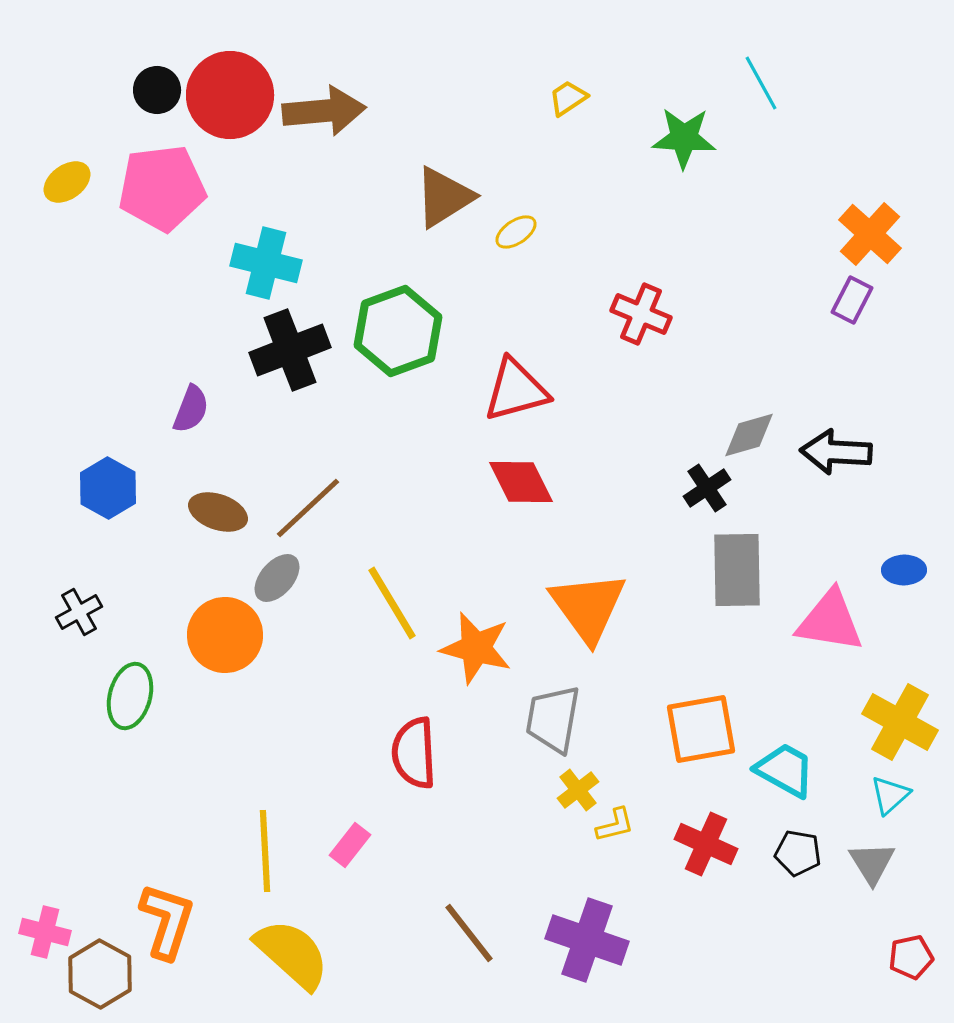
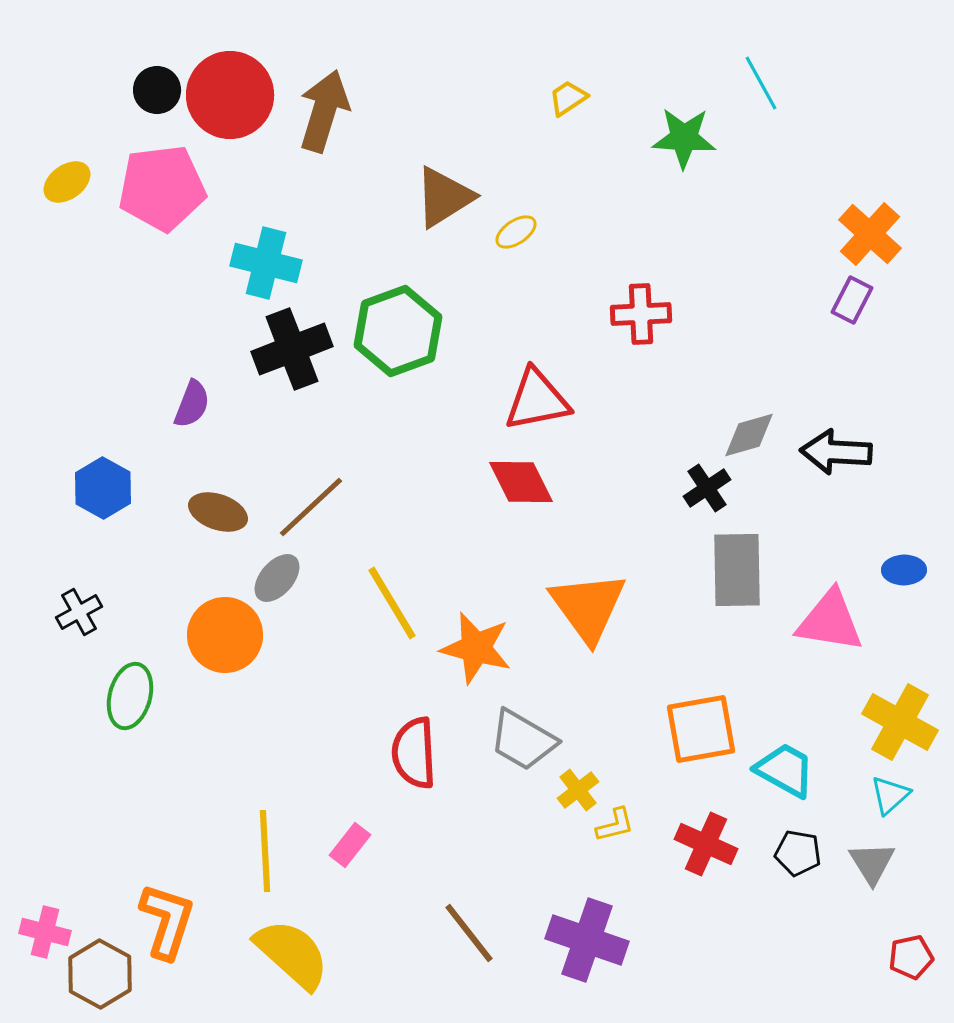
brown arrow at (324, 111): rotated 68 degrees counterclockwise
red cross at (641, 314): rotated 26 degrees counterclockwise
black cross at (290, 350): moved 2 px right, 1 px up
red triangle at (516, 390): moved 21 px right, 10 px down; rotated 4 degrees clockwise
purple semicircle at (191, 409): moved 1 px right, 5 px up
blue hexagon at (108, 488): moved 5 px left
brown line at (308, 508): moved 3 px right, 1 px up
gray trapezoid at (553, 719): moved 30 px left, 21 px down; rotated 70 degrees counterclockwise
